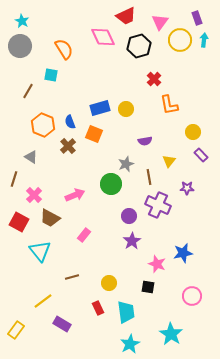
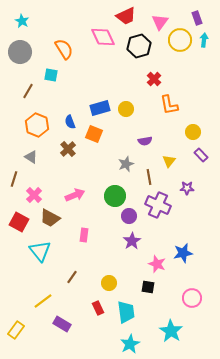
gray circle at (20, 46): moved 6 px down
orange hexagon at (43, 125): moved 6 px left
brown cross at (68, 146): moved 3 px down
green circle at (111, 184): moved 4 px right, 12 px down
pink rectangle at (84, 235): rotated 32 degrees counterclockwise
brown line at (72, 277): rotated 40 degrees counterclockwise
pink circle at (192, 296): moved 2 px down
cyan star at (171, 334): moved 3 px up
